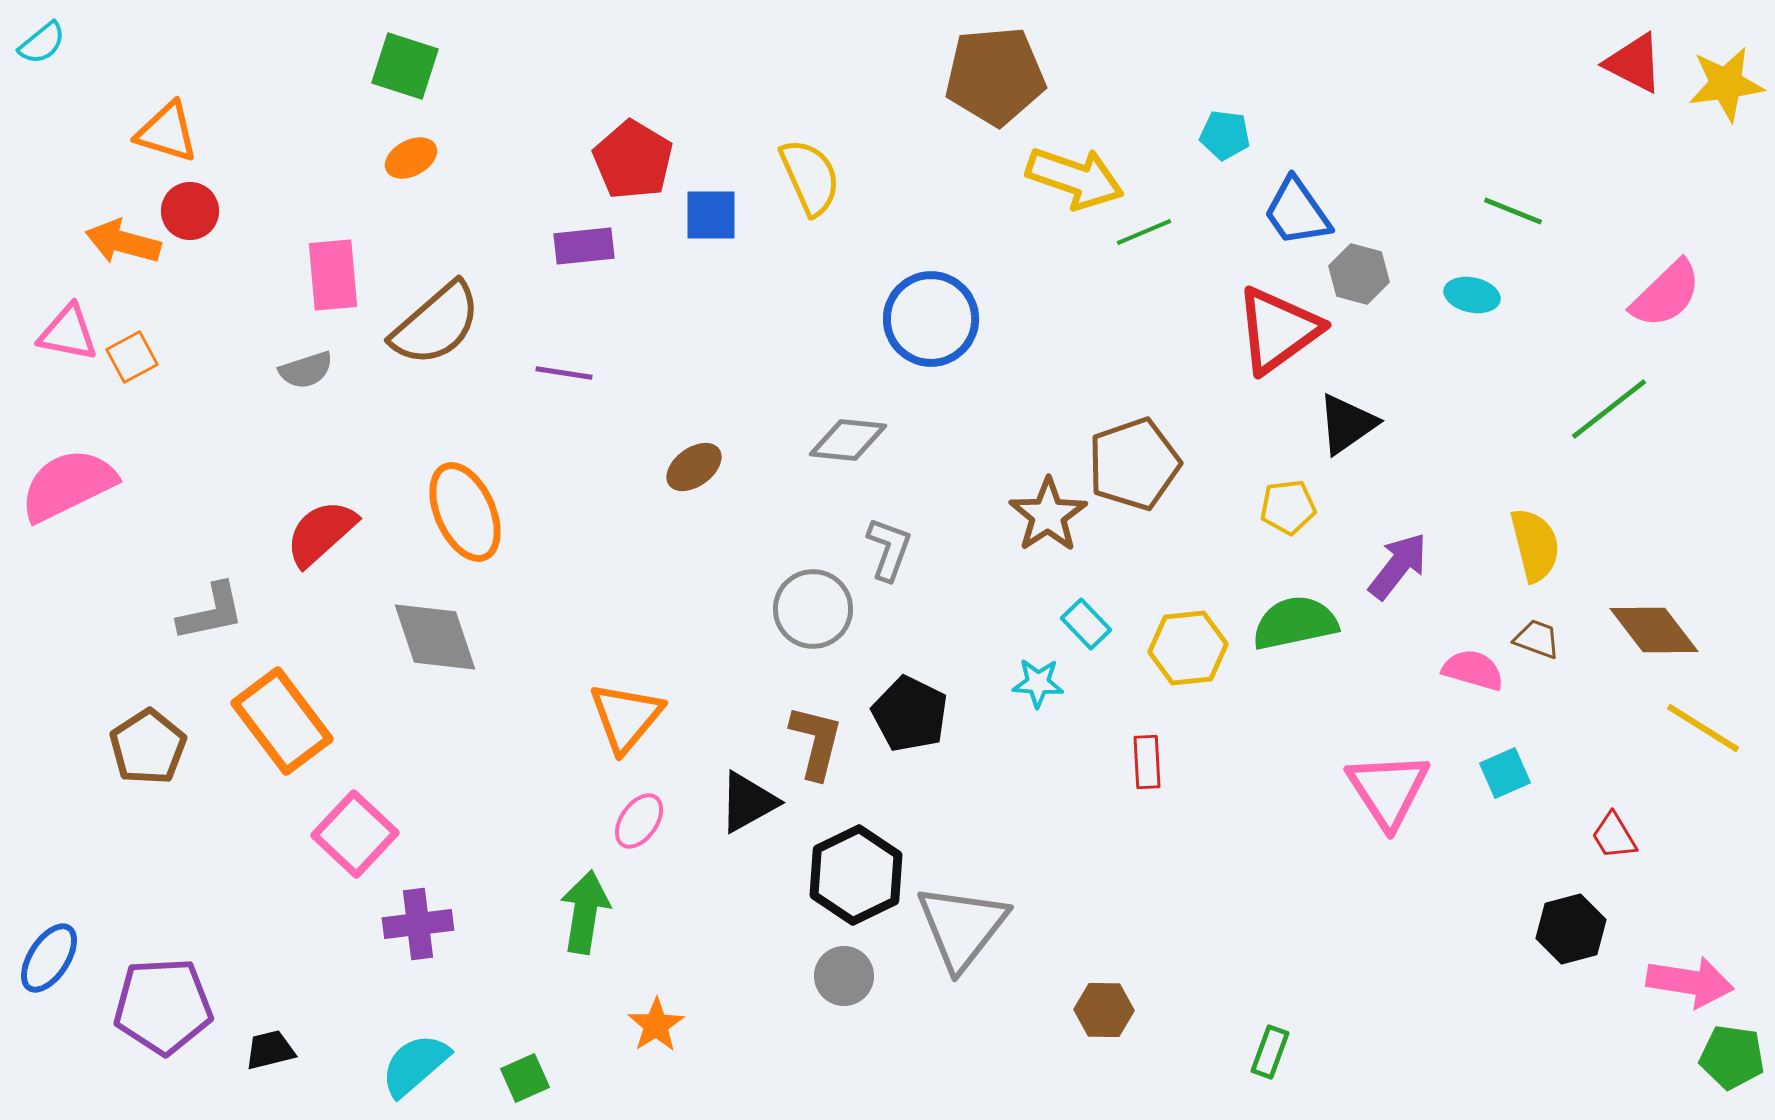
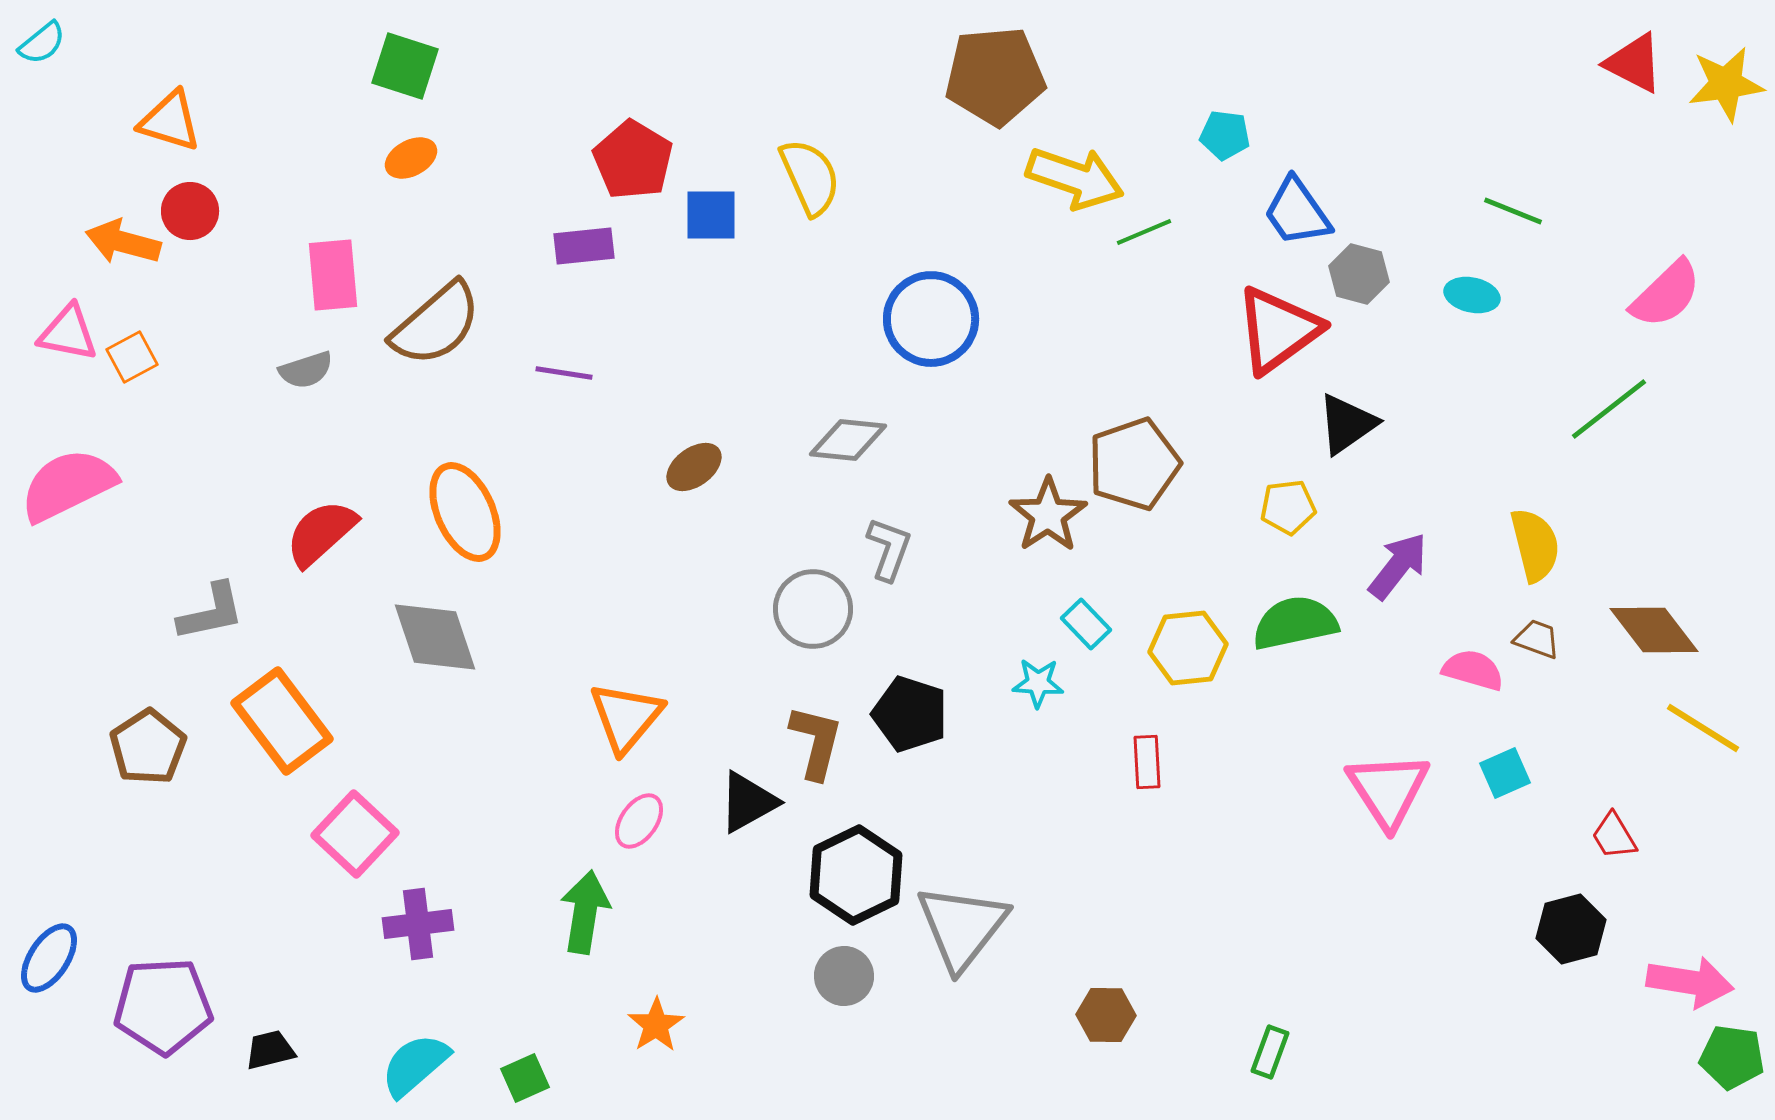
orange triangle at (167, 132): moved 3 px right, 11 px up
black pentagon at (910, 714): rotated 8 degrees counterclockwise
brown hexagon at (1104, 1010): moved 2 px right, 5 px down
